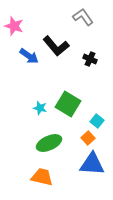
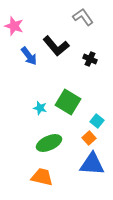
blue arrow: rotated 18 degrees clockwise
green square: moved 2 px up
orange square: moved 1 px right
